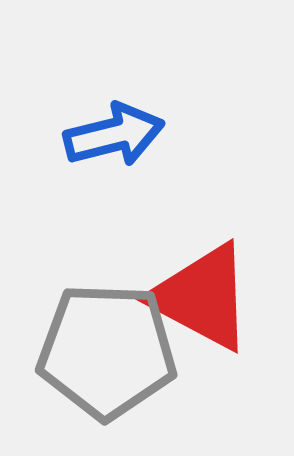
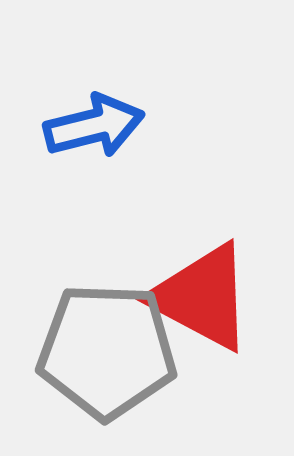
blue arrow: moved 20 px left, 9 px up
